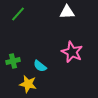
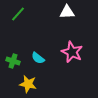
green cross: rotated 32 degrees clockwise
cyan semicircle: moved 2 px left, 8 px up
